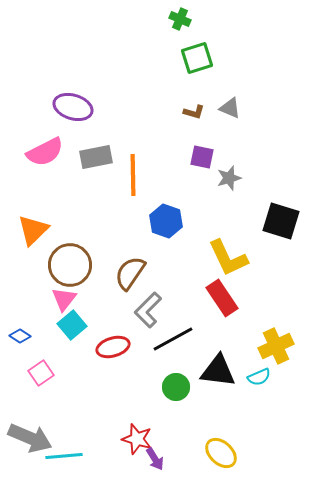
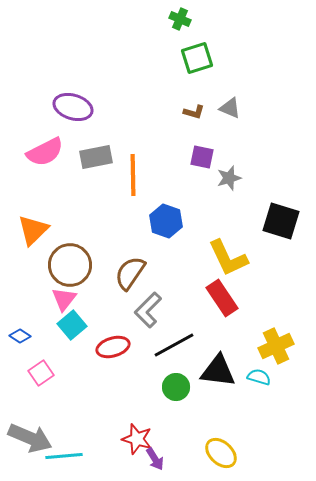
black line: moved 1 px right, 6 px down
cyan semicircle: rotated 140 degrees counterclockwise
